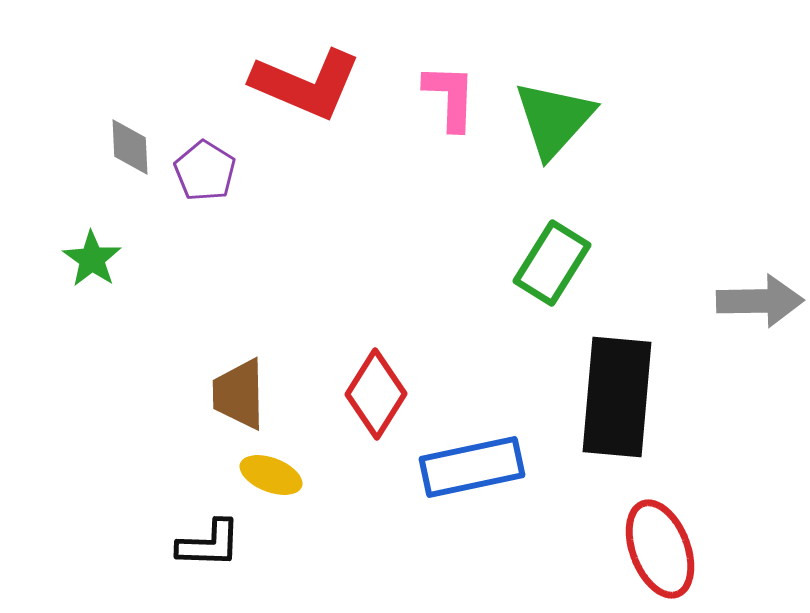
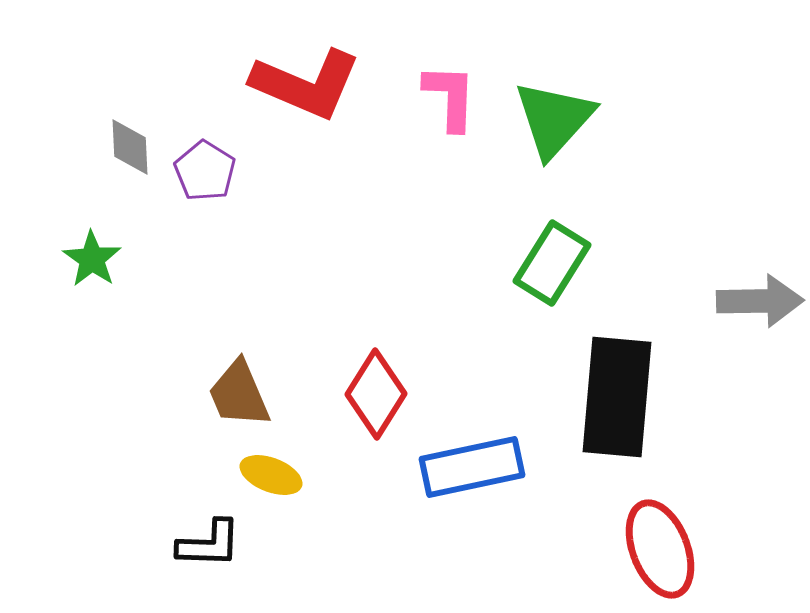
brown trapezoid: rotated 22 degrees counterclockwise
